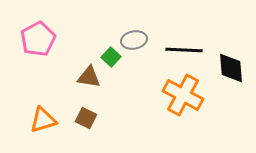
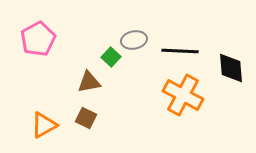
black line: moved 4 px left, 1 px down
brown triangle: moved 5 px down; rotated 20 degrees counterclockwise
orange triangle: moved 1 px right, 5 px down; rotated 12 degrees counterclockwise
